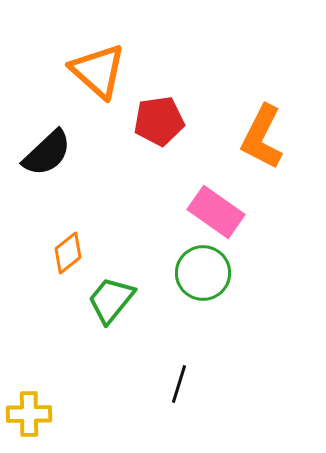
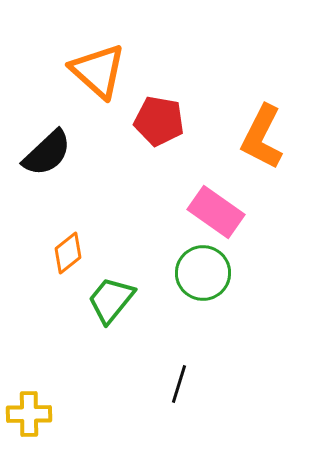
red pentagon: rotated 18 degrees clockwise
